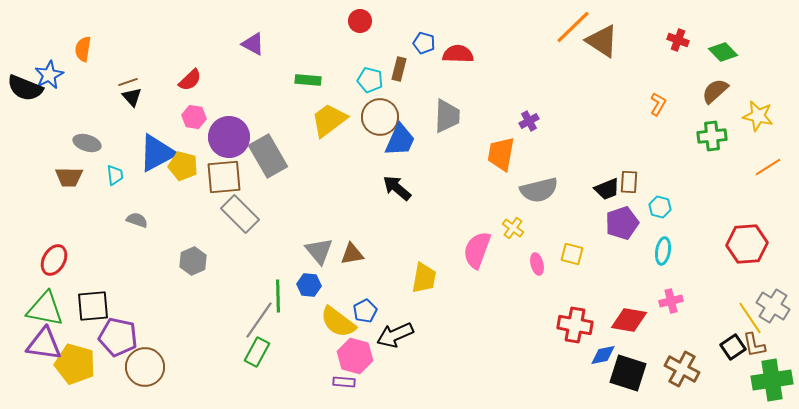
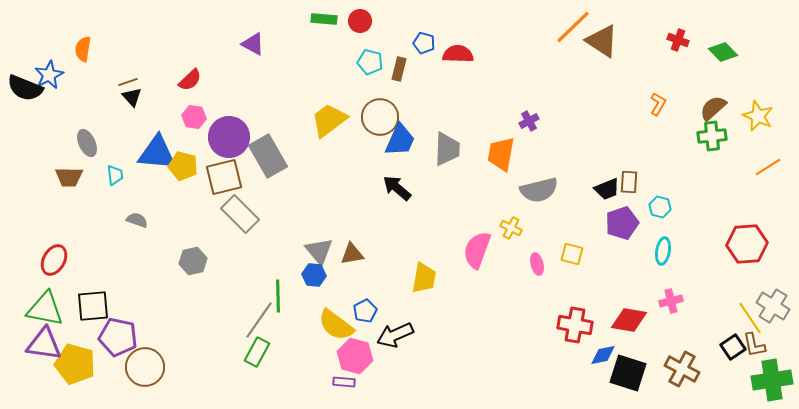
green rectangle at (308, 80): moved 16 px right, 61 px up
cyan pentagon at (370, 80): moved 18 px up
brown semicircle at (715, 91): moved 2 px left, 17 px down
gray trapezoid at (447, 116): moved 33 px down
yellow star at (758, 116): rotated 12 degrees clockwise
gray ellipse at (87, 143): rotated 48 degrees clockwise
blue triangle at (157, 153): rotated 33 degrees clockwise
brown square at (224, 177): rotated 9 degrees counterclockwise
yellow cross at (513, 228): moved 2 px left; rotated 10 degrees counterclockwise
gray hexagon at (193, 261): rotated 12 degrees clockwise
blue hexagon at (309, 285): moved 5 px right, 10 px up
yellow semicircle at (338, 322): moved 2 px left, 3 px down
